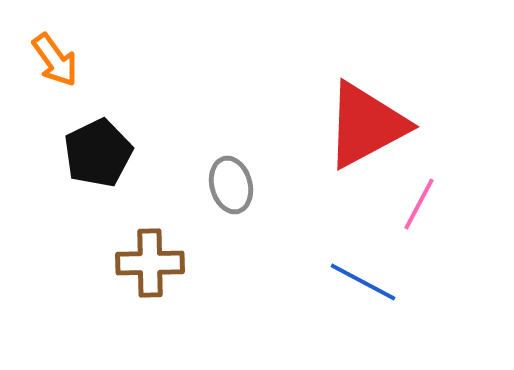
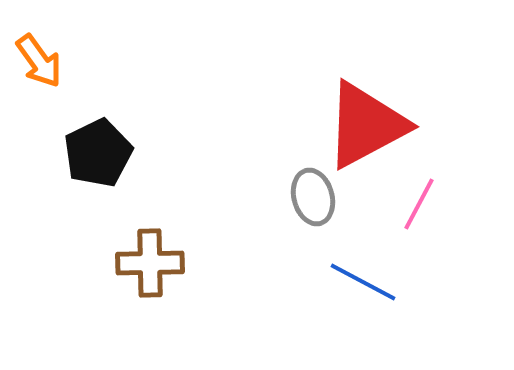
orange arrow: moved 16 px left, 1 px down
gray ellipse: moved 82 px right, 12 px down
